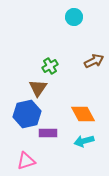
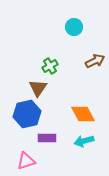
cyan circle: moved 10 px down
brown arrow: moved 1 px right
purple rectangle: moved 1 px left, 5 px down
